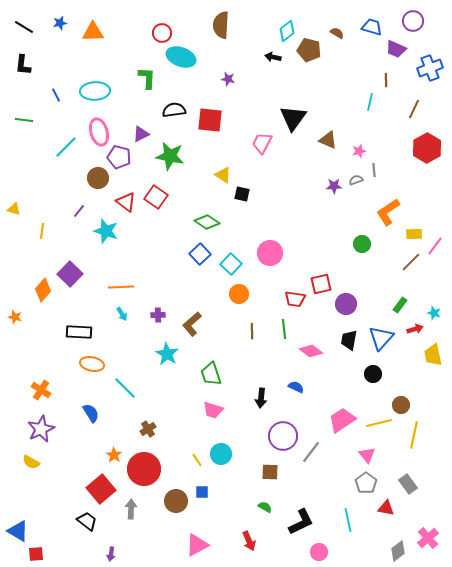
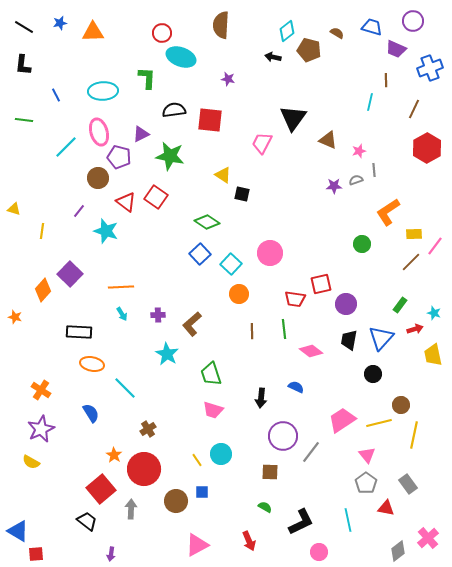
cyan ellipse at (95, 91): moved 8 px right
